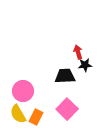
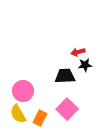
red arrow: rotated 88 degrees counterclockwise
orange rectangle: moved 4 px right, 1 px down
